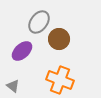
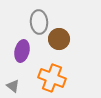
gray ellipse: rotated 40 degrees counterclockwise
purple ellipse: rotated 35 degrees counterclockwise
orange cross: moved 8 px left, 2 px up
